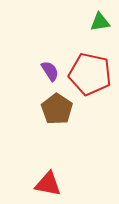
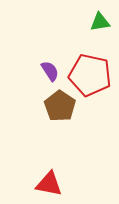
red pentagon: moved 1 px down
brown pentagon: moved 3 px right, 3 px up
red triangle: moved 1 px right
